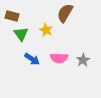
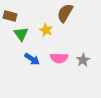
brown rectangle: moved 2 px left
